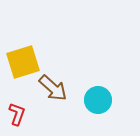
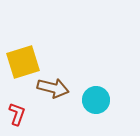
brown arrow: rotated 28 degrees counterclockwise
cyan circle: moved 2 px left
